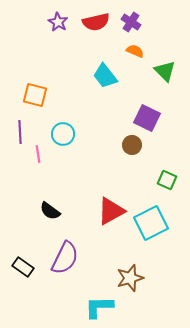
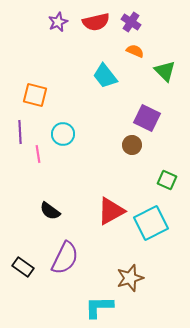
purple star: rotated 18 degrees clockwise
